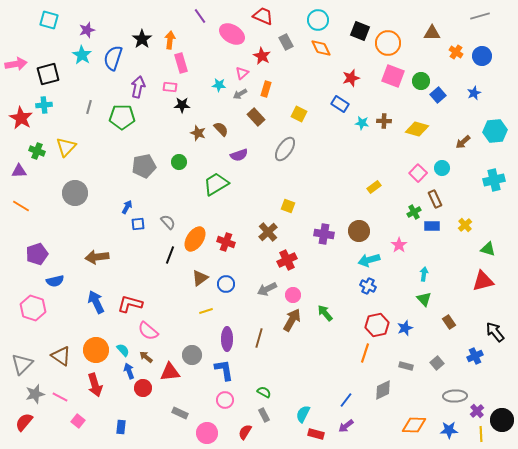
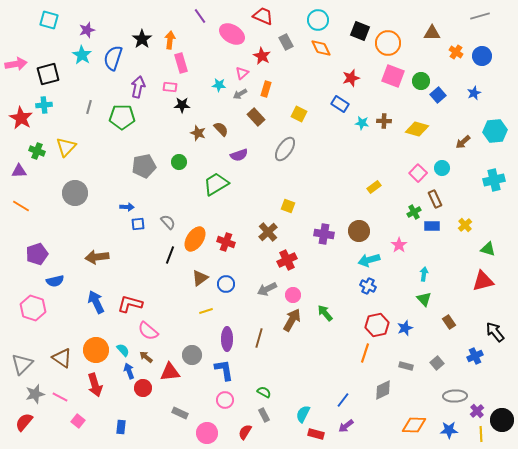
blue arrow at (127, 207): rotated 64 degrees clockwise
brown triangle at (61, 356): moved 1 px right, 2 px down
blue line at (346, 400): moved 3 px left
